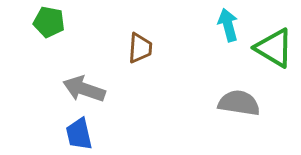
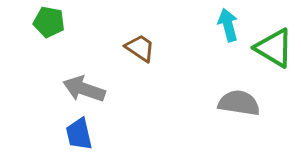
brown trapezoid: rotated 60 degrees counterclockwise
